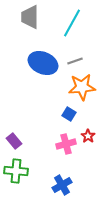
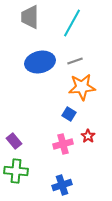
blue ellipse: moved 3 px left, 1 px up; rotated 36 degrees counterclockwise
pink cross: moved 3 px left
blue cross: rotated 12 degrees clockwise
